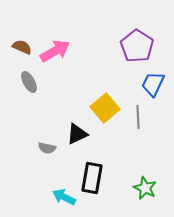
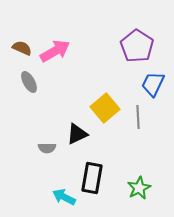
brown semicircle: moved 1 px down
gray semicircle: rotated 12 degrees counterclockwise
green star: moved 6 px left; rotated 20 degrees clockwise
